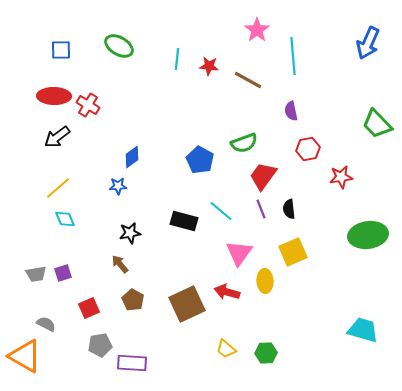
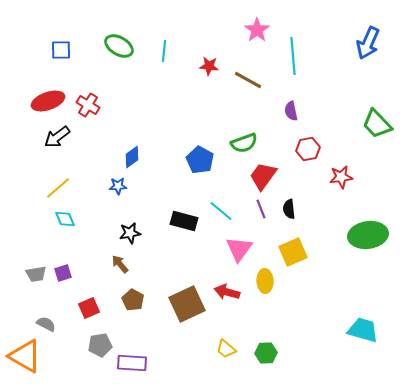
cyan line at (177, 59): moved 13 px left, 8 px up
red ellipse at (54, 96): moved 6 px left, 5 px down; rotated 20 degrees counterclockwise
pink triangle at (239, 253): moved 4 px up
